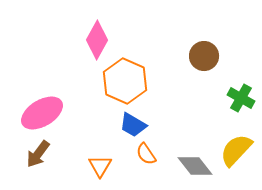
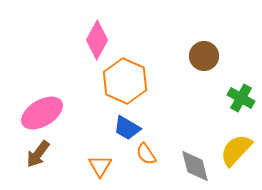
blue trapezoid: moved 6 px left, 3 px down
gray diamond: rotated 24 degrees clockwise
